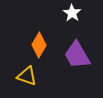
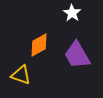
orange diamond: rotated 30 degrees clockwise
yellow triangle: moved 6 px left, 1 px up
